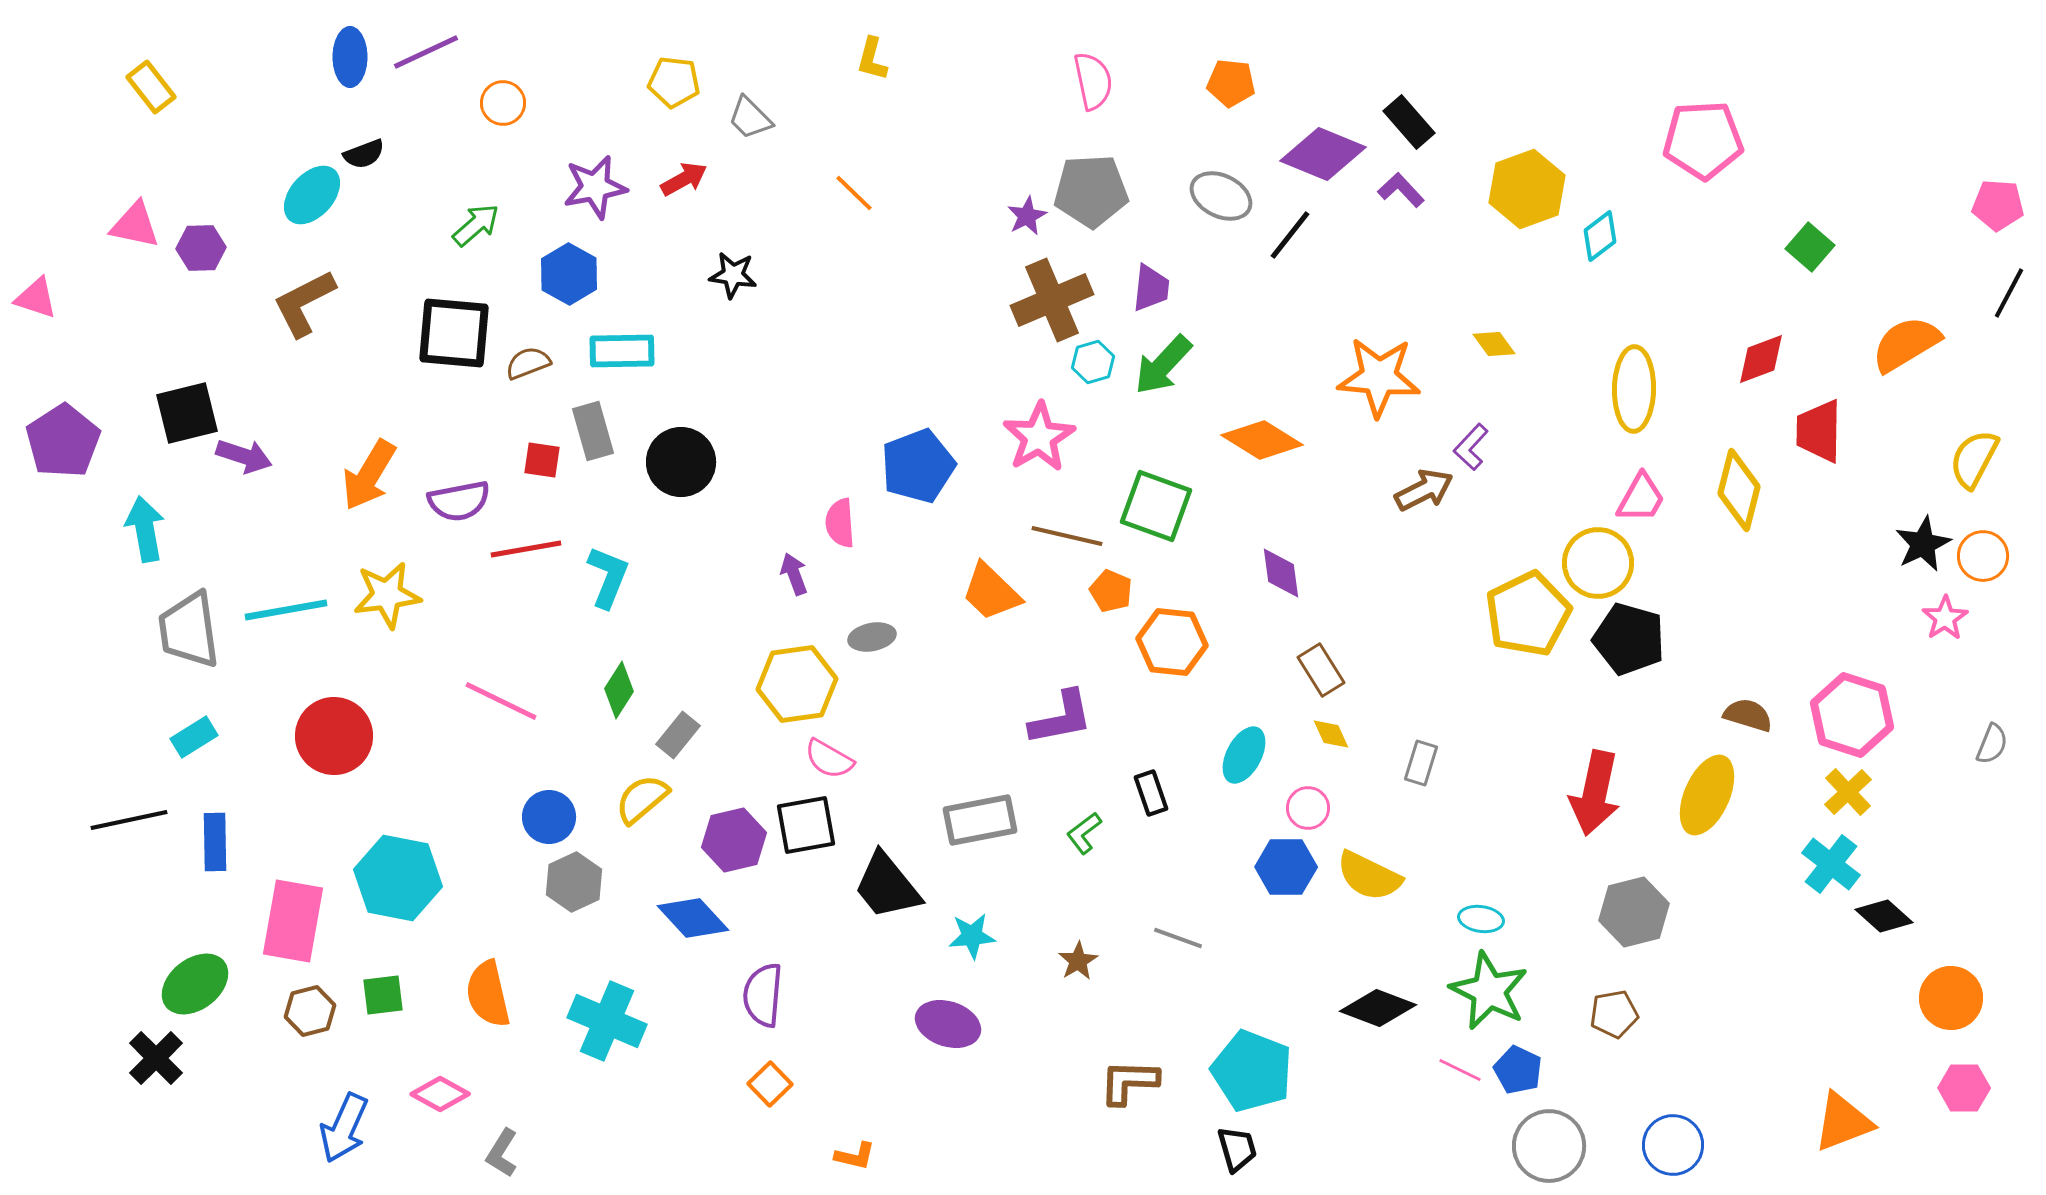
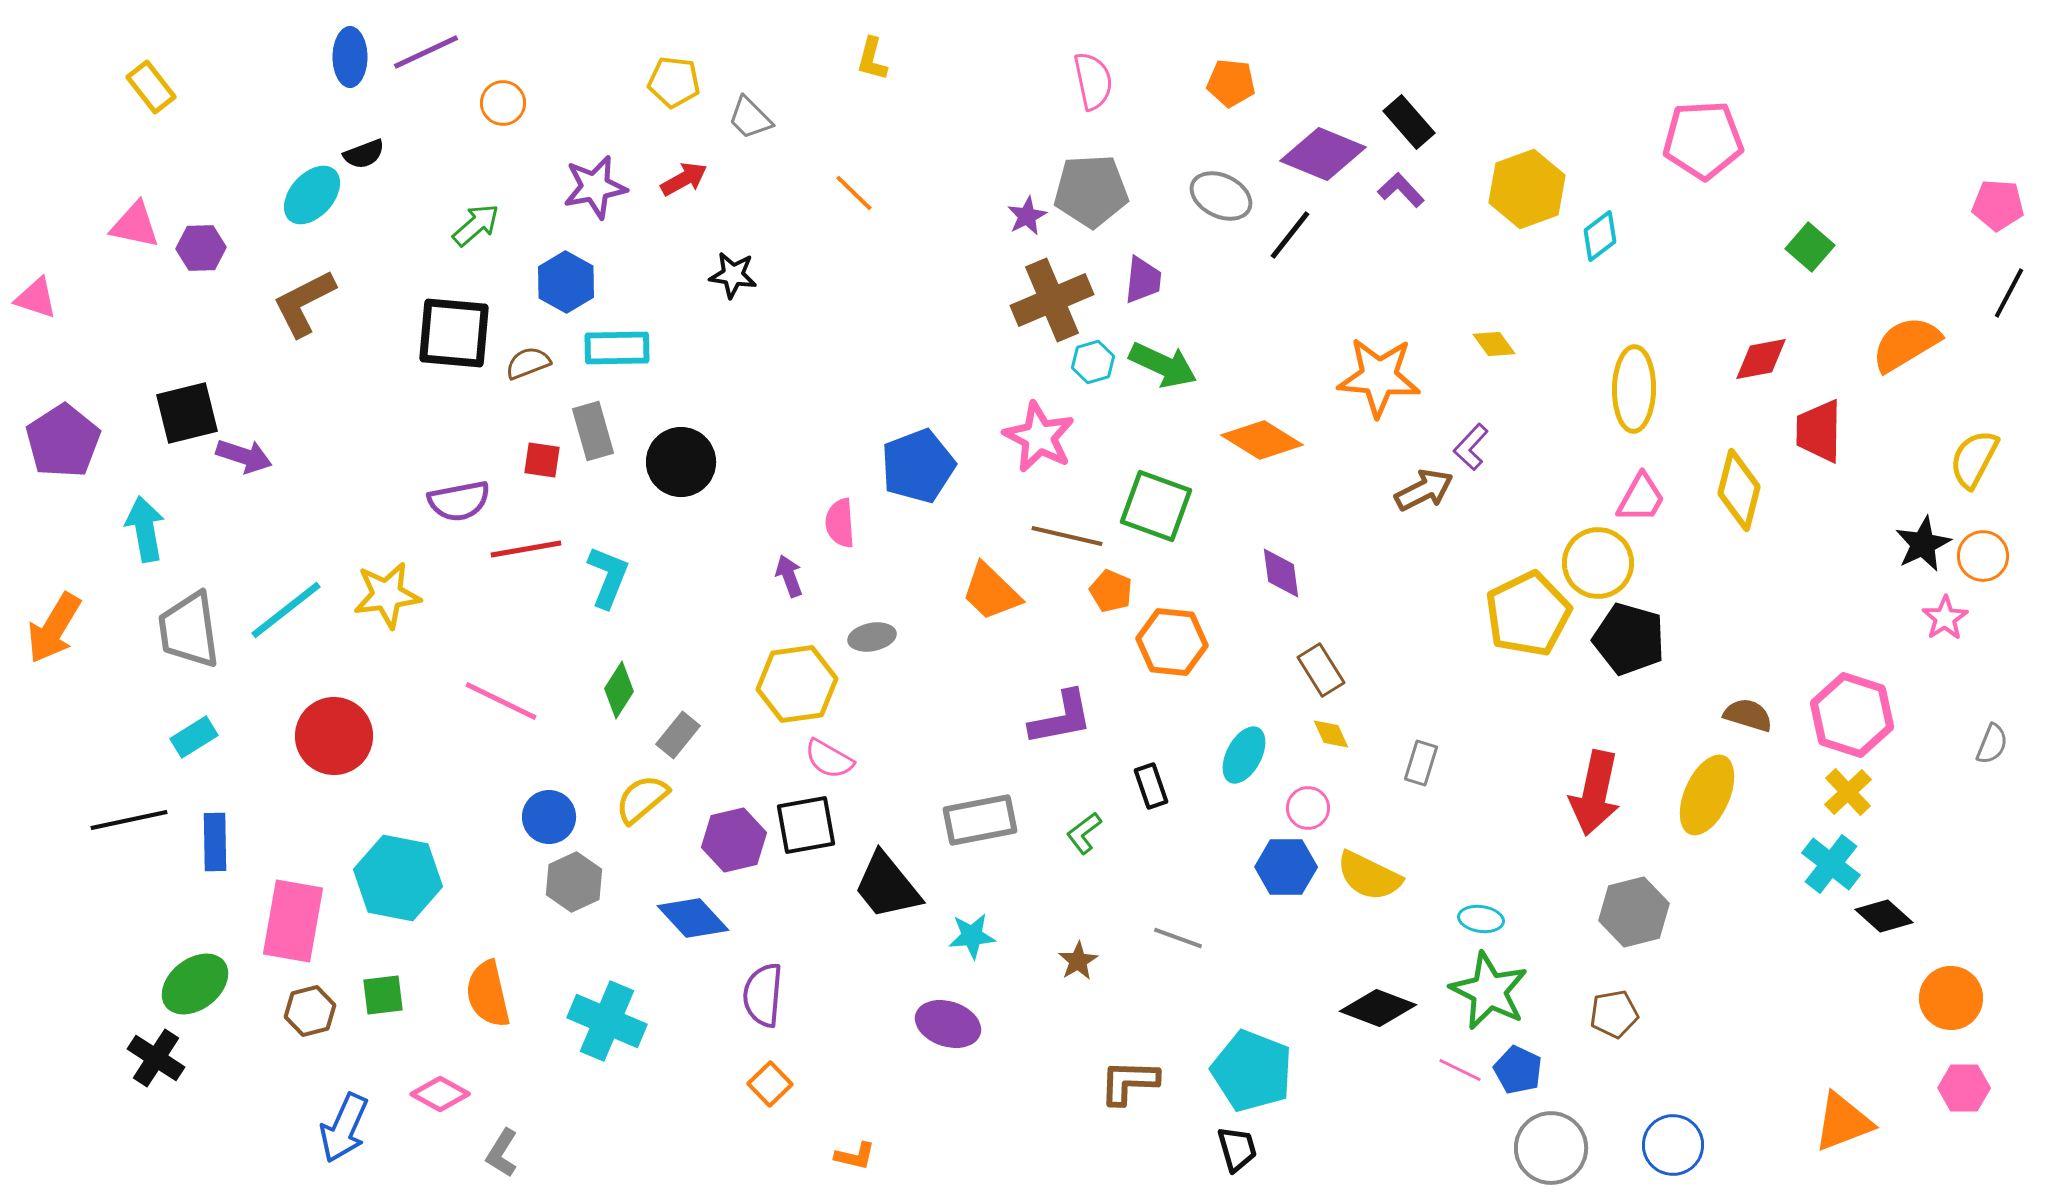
blue hexagon at (569, 274): moved 3 px left, 8 px down
purple trapezoid at (1151, 288): moved 8 px left, 8 px up
cyan rectangle at (622, 351): moved 5 px left, 3 px up
red diamond at (1761, 359): rotated 10 degrees clockwise
green arrow at (1163, 365): rotated 108 degrees counterclockwise
pink star at (1039, 437): rotated 14 degrees counterclockwise
orange arrow at (369, 475): moved 315 px left, 153 px down
purple arrow at (794, 574): moved 5 px left, 2 px down
cyan line at (286, 610): rotated 28 degrees counterclockwise
black rectangle at (1151, 793): moved 7 px up
black cross at (156, 1058): rotated 12 degrees counterclockwise
gray circle at (1549, 1146): moved 2 px right, 2 px down
